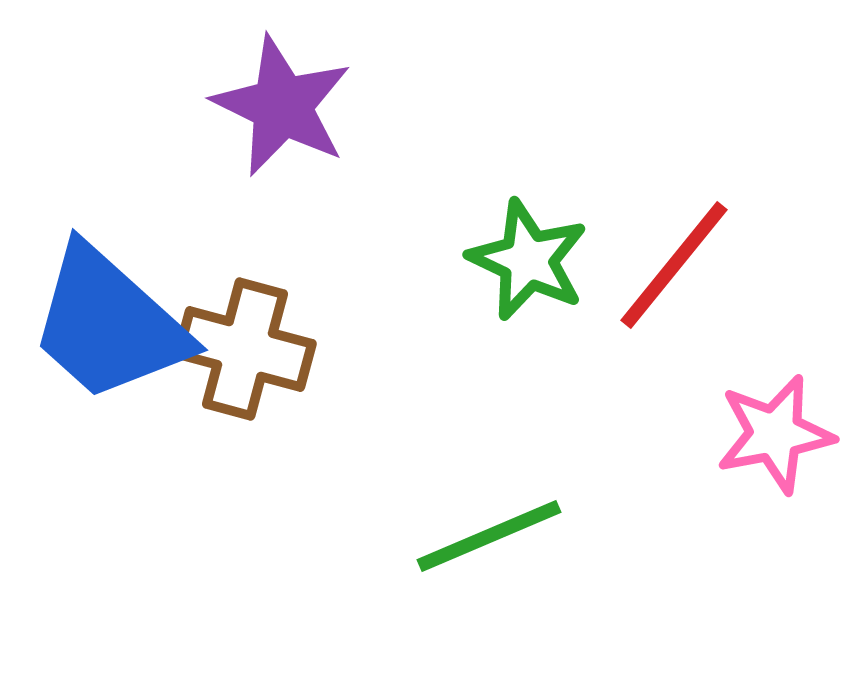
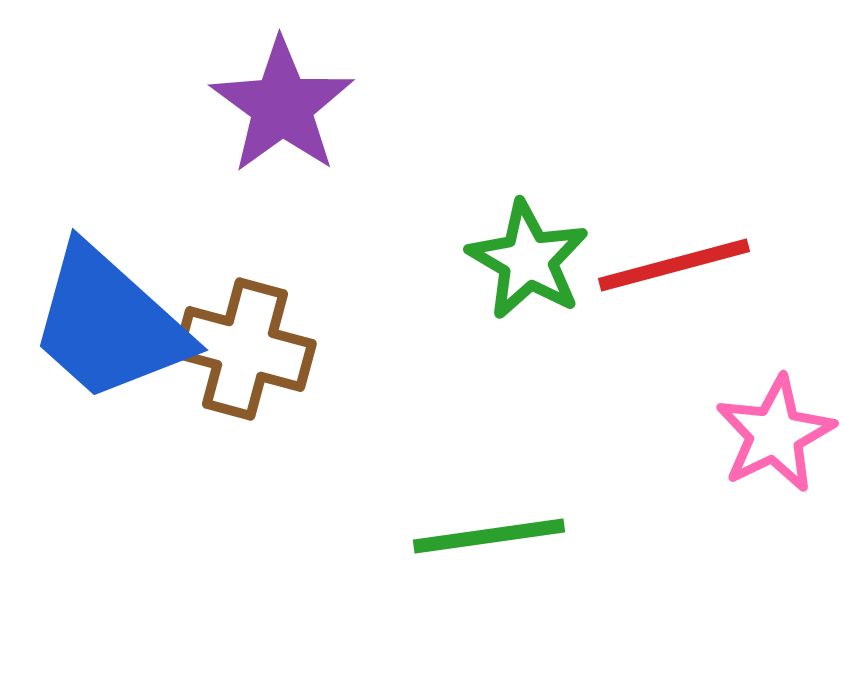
purple star: rotated 10 degrees clockwise
green star: rotated 5 degrees clockwise
red line: rotated 36 degrees clockwise
pink star: rotated 15 degrees counterclockwise
green line: rotated 15 degrees clockwise
